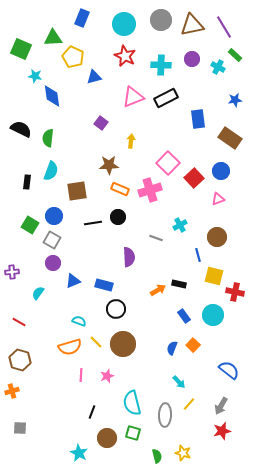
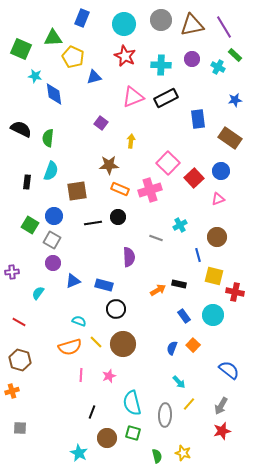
blue diamond at (52, 96): moved 2 px right, 2 px up
pink star at (107, 376): moved 2 px right
